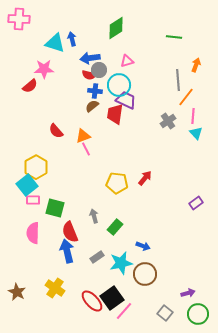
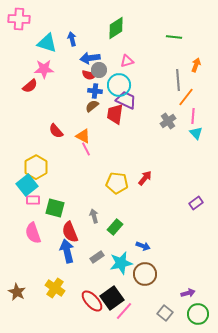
cyan triangle at (55, 43): moved 8 px left
orange triangle at (83, 136): rotated 49 degrees clockwise
pink semicircle at (33, 233): rotated 20 degrees counterclockwise
